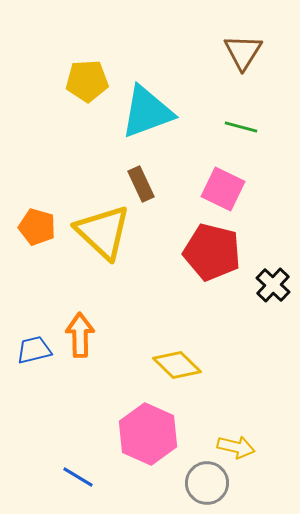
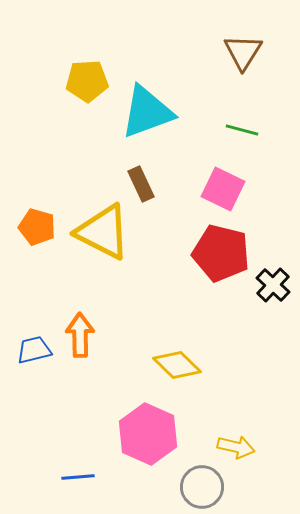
green line: moved 1 px right, 3 px down
yellow triangle: rotated 16 degrees counterclockwise
red pentagon: moved 9 px right, 1 px down
blue line: rotated 36 degrees counterclockwise
gray circle: moved 5 px left, 4 px down
